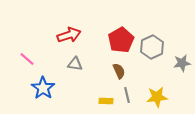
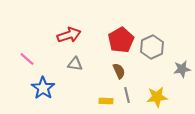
gray star: moved 6 px down
